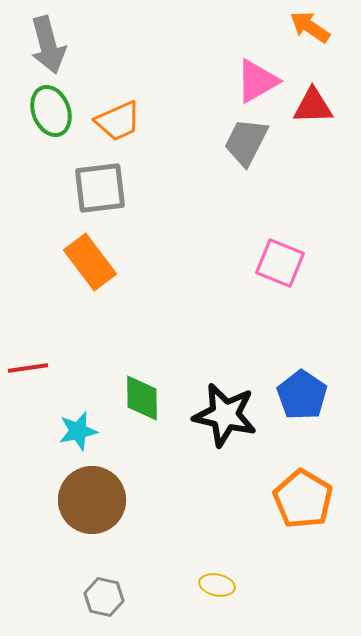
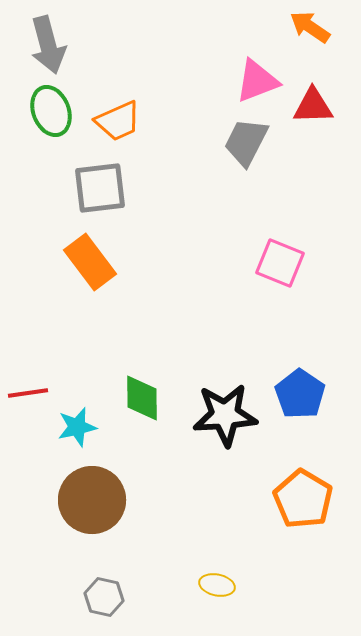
pink triangle: rotated 9 degrees clockwise
red line: moved 25 px down
blue pentagon: moved 2 px left, 1 px up
black star: rotated 16 degrees counterclockwise
cyan star: moved 1 px left, 4 px up
